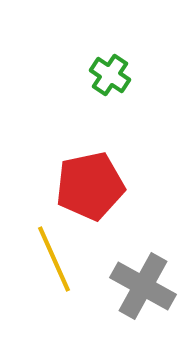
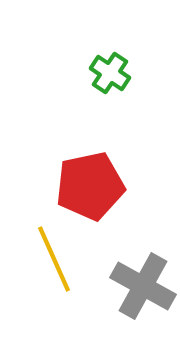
green cross: moved 2 px up
